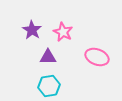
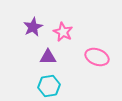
purple star: moved 1 px right, 3 px up; rotated 12 degrees clockwise
